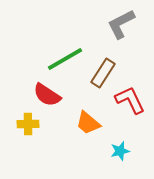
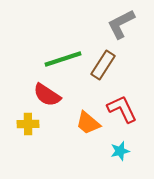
green line: moved 2 px left; rotated 12 degrees clockwise
brown rectangle: moved 8 px up
red L-shape: moved 8 px left, 9 px down
